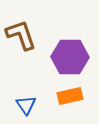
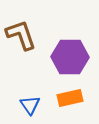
orange rectangle: moved 2 px down
blue triangle: moved 4 px right
